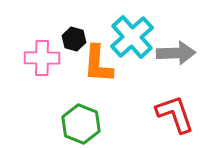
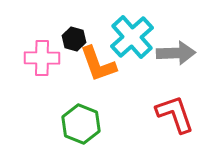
orange L-shape: rotated 24 degrees counterclockwise
